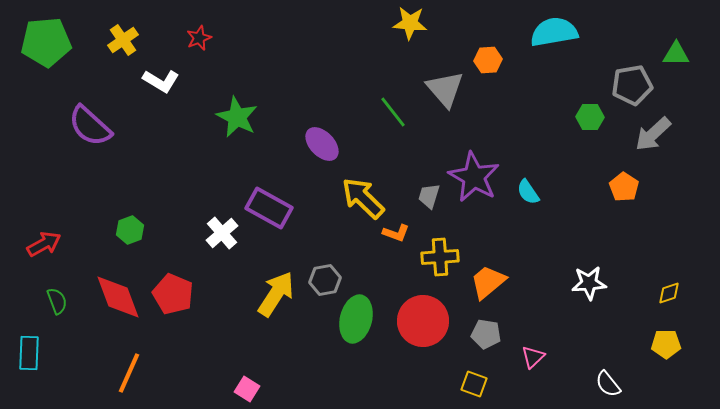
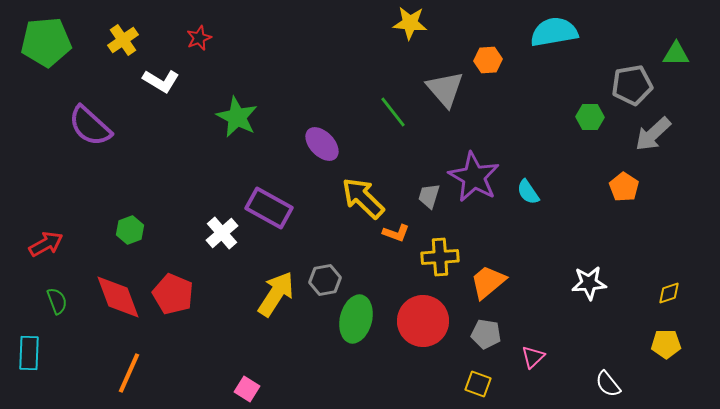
red arrow at (44, 244): moved 2 px right
yellow square at (474, 384): moved 4 px right
